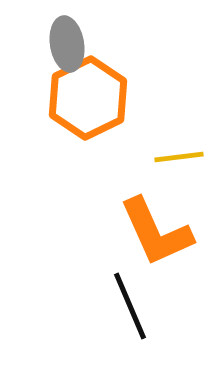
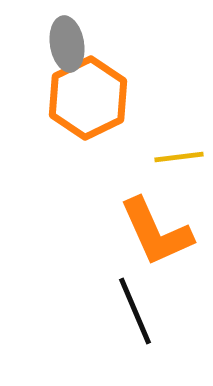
black line: moved 5 px right, 5 px down
